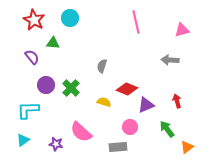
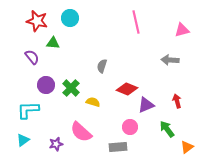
red star: moved 3 px right, 1 px down; rotated 15 degrees counterclockwise
yellow semicircle: moved 11 px left
purple star: rotated 24 degrees counterclockwise
